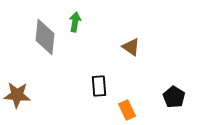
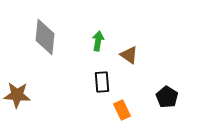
green arrow: moved 23 px right, 19 px down
brown triangle: moved 2 px left, 8 px down
black rectangle: moved 3 px right, 4 px up
black pentagon: moved 7 px left
orange rectangle: moved 5 px left
